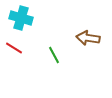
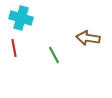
red line: rotated 48 degrees clockwise
